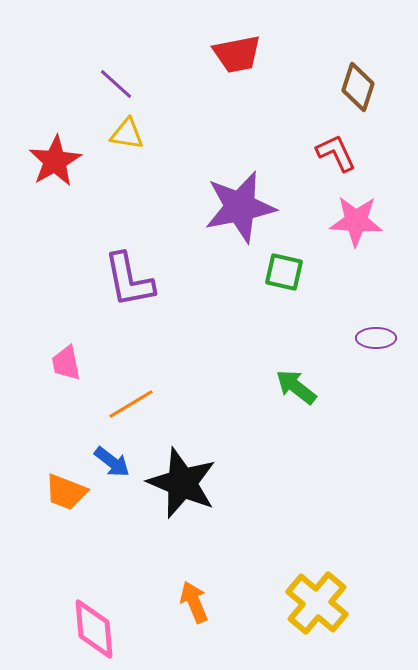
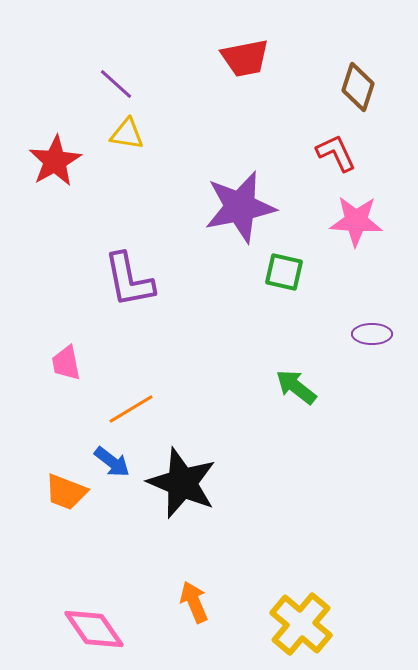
red trapezoid: moved 8 px right, 4 px down
purple ellipse: moved 4 px left, 4 px up
orange line: moved 5 px down
yellow cross: moved 16 px left, 21 px down
pink diamond: rotated 30 degrees counterclockwise
